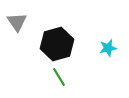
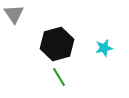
gray triangle: moved 3 px left, 8 px up
cyan star: moved 4 px left
